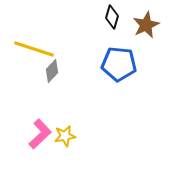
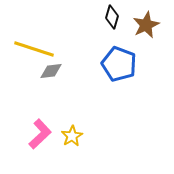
blue pentagon: rotated 16 degrees clockwise
gray diamond: moved 1 px left; rotated 40 degrees clockwise
yellow star: moved 7 px right; rotated 20 degrees counterclockwise
